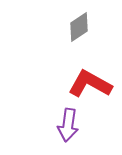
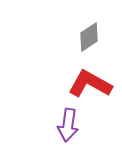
gray diamond: moved 10 px right, 10 px down
